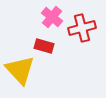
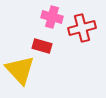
pink cross: rotated 25 degrees counterclockwise
red rectangle: moved 2 px left
